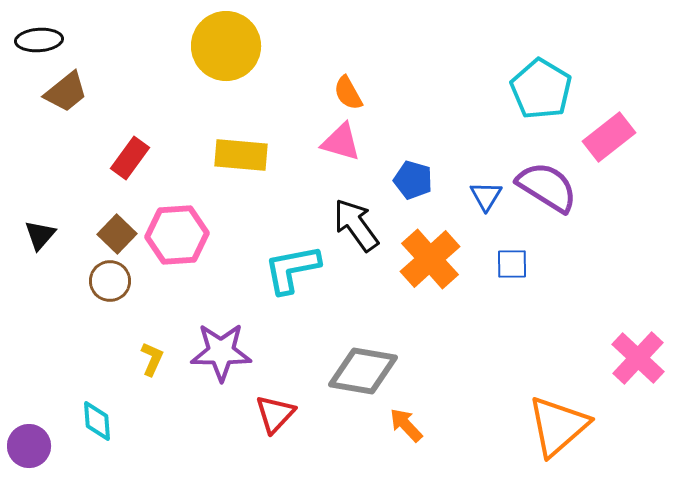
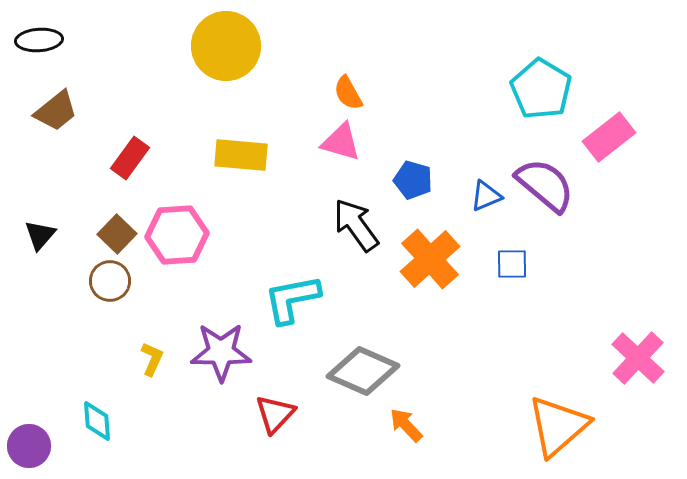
brown trapezoid: moved 10 px left, 19 px down
purple semicircle: moved 2 px left, 2 px up; rotated 8 degrees clockwise
blue triangle: rotated 36 degrees clockwise
cyan L-shape: moved 30 px down
gray diamond: rotated 14 degrees clockwise
